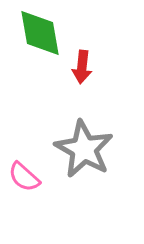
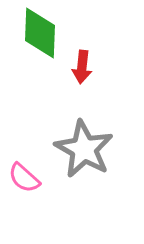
green diamond: rotated 12 degrees clockwise
pink semicircle: moved 1 px down
